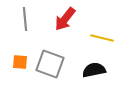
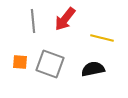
gray line: moved 8 px right, 2 px down
black semicircle: moved 1 px left, 1 px up
